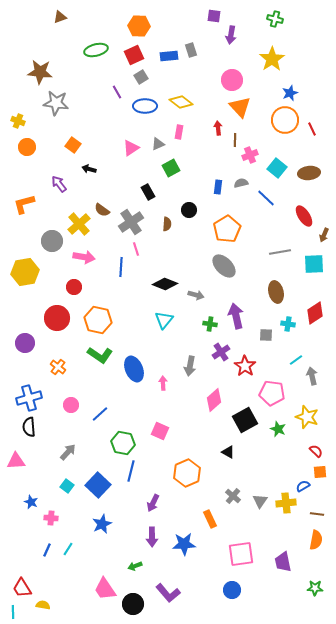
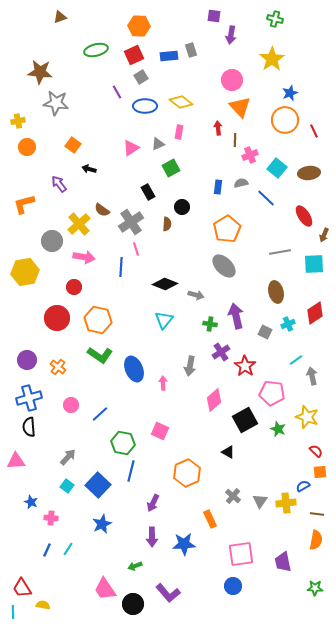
yellow cross at (18, 121): rotated 32 degrees counterclockwise
red line at (312, 129): moved 2 px right, 2 px down
black circle at (189, 210): moved 7 px left, 3 px up
cyan cross at (288, 324): rotated 32 degrees counterclockwise
gray square at (266, 335): moved 1 px left, 3 px up; rotated 24 degrees clockwise
purple circle at (25, 343): moved 2 px right, 17 px down
gray arrow at (68, 452): moved 5 px down
blue circle at (232, 590): moved 1 px right, 4 px up
